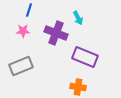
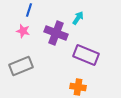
cyan arrow: rotated 120 degrees counterclockwise
pink star: rotated 16 degrees clockwise
purple rectangle: moved 1 px right, 2 px up
